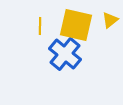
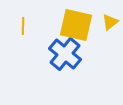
yellow triangle: moved 2 px down
yellow line: moved 17 px left
